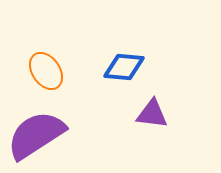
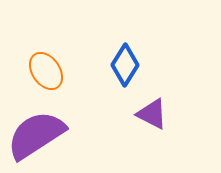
blue diamond: moved 1 px right, 2 px up; rotated 63 degrees counterclockwise
purple triangle: rotated 20 degrees clockwise
